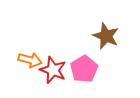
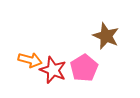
pink pentagon: moved 1 px up
